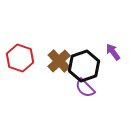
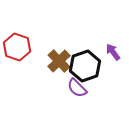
red hexagon: moved 3 px left, 11 px up
black hexagon: moved 1 px right
purple semicircle: moved 8 px left
